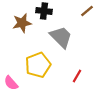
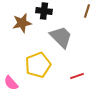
brown line: rotated 32 degrees counterclockwise
red line: rotated 40 degrees clockwise
